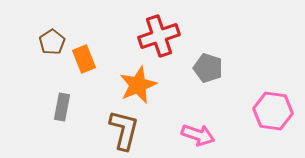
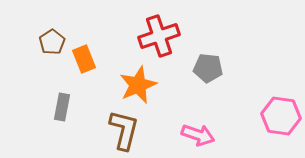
gray pentagon: rotated 12 degrees counterclockwise
pink hexagon: moved 8 px right, 5 px down
